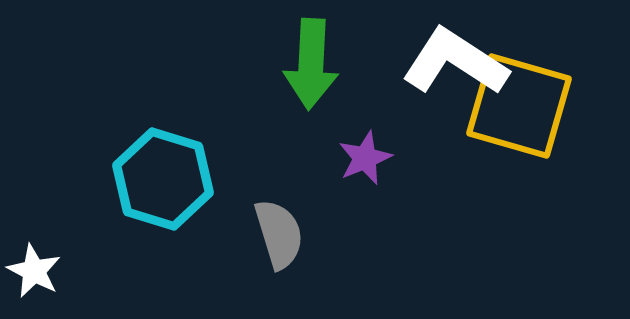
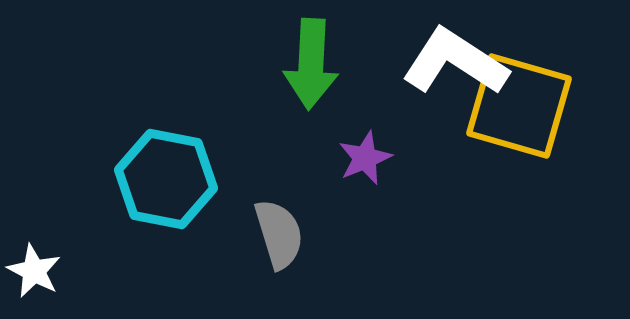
cyan hexagon: moved 3 px right; rotated 6 degrees counterclockwise
